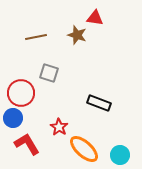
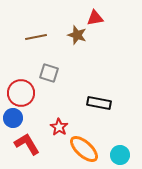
red triangle: rotated 18 degrees counterclockwise
black rectangle: rotated 10 degrees counterclockwise
